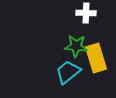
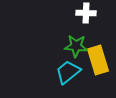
yellow rectangle: moved 2 px right, 2 px down
